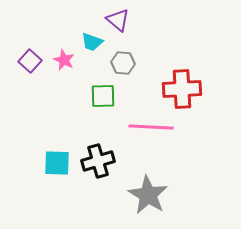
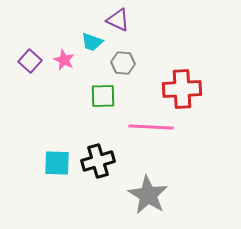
purple triangle: rotated 15 degrees counterclockwise
